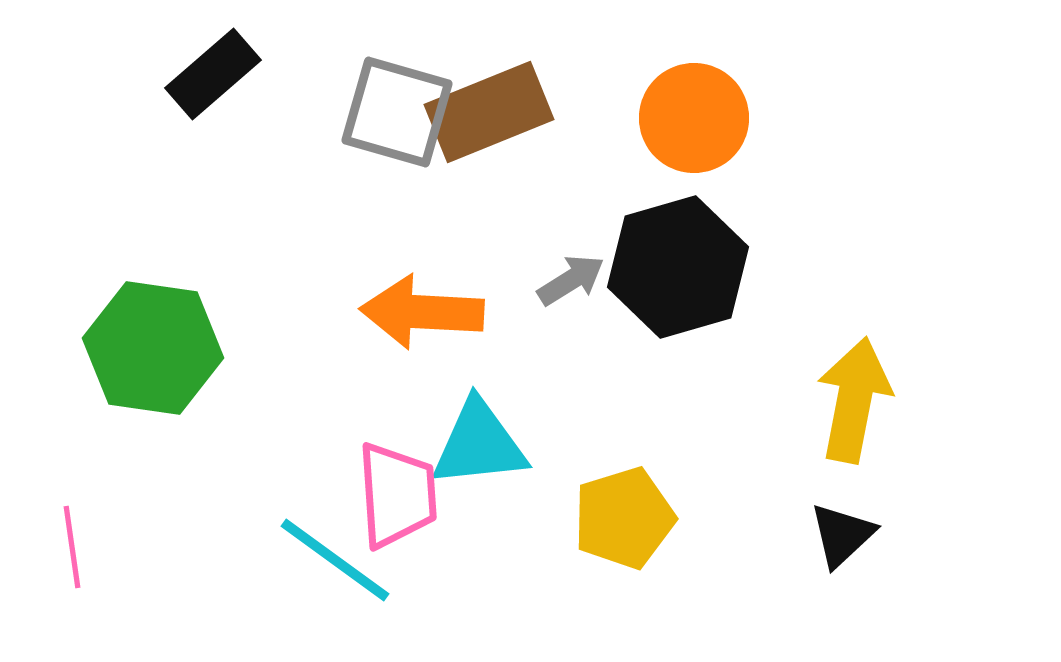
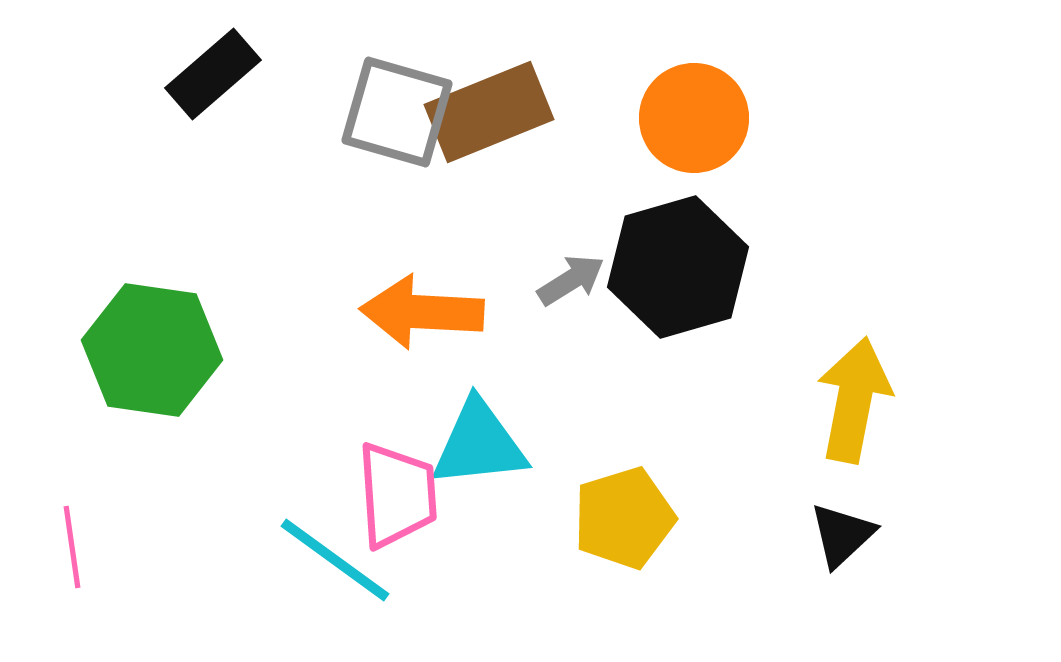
green hexagon: moved 1 px left, 2 px down
